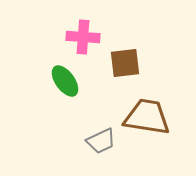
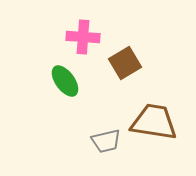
brown square: rotated 24 degrees counterclockwise
brown trapezoid: moved 7 px right, 5 px down
gray trapezoid: moved 5 px right; rotated 12 degrees clockwise
